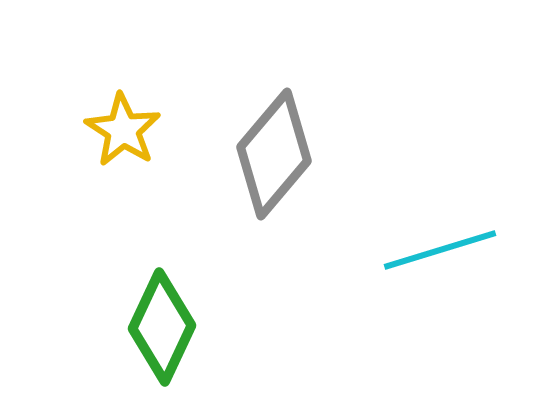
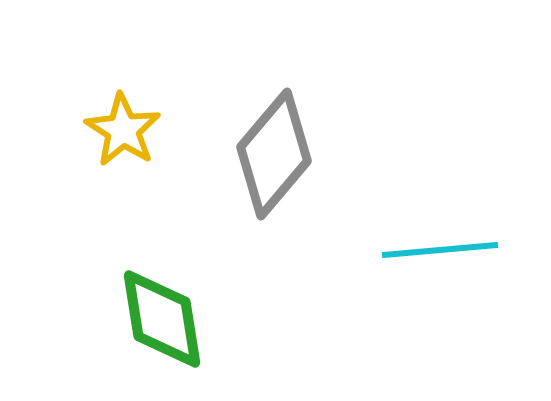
cyan line: rotated 12 degrees clockwise
green diamond: moved 8 px up; rotated 34 degrees counterclockwise
